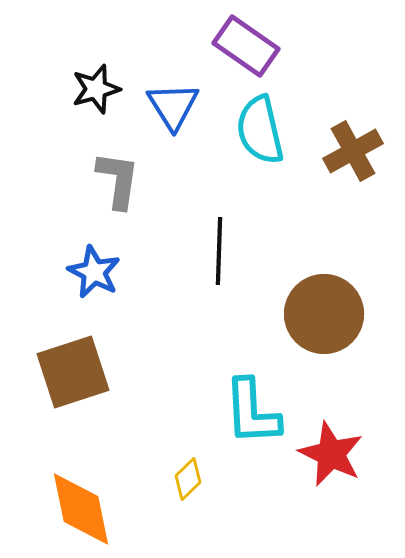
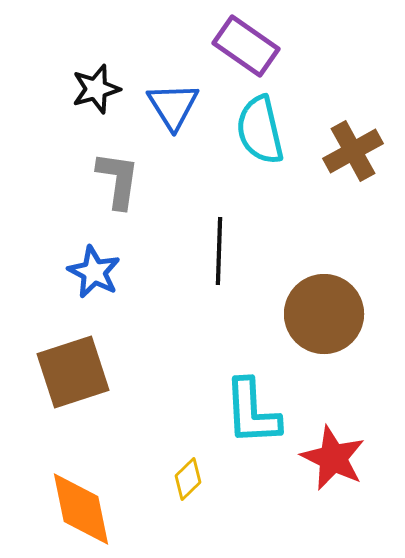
red star: moved 2 px right, 4 px down
